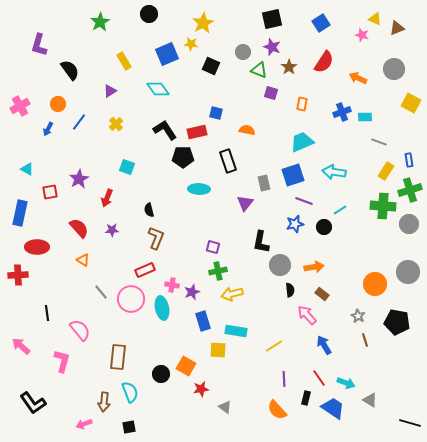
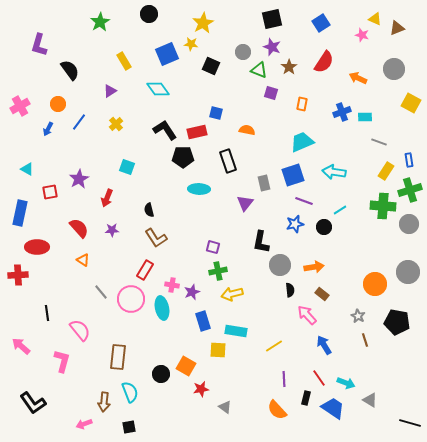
brown L-shape at (156, 238): rotated 125 degrees clockwise
red rectangle at (145, 270): rotated 36 degrees counterclockwise
